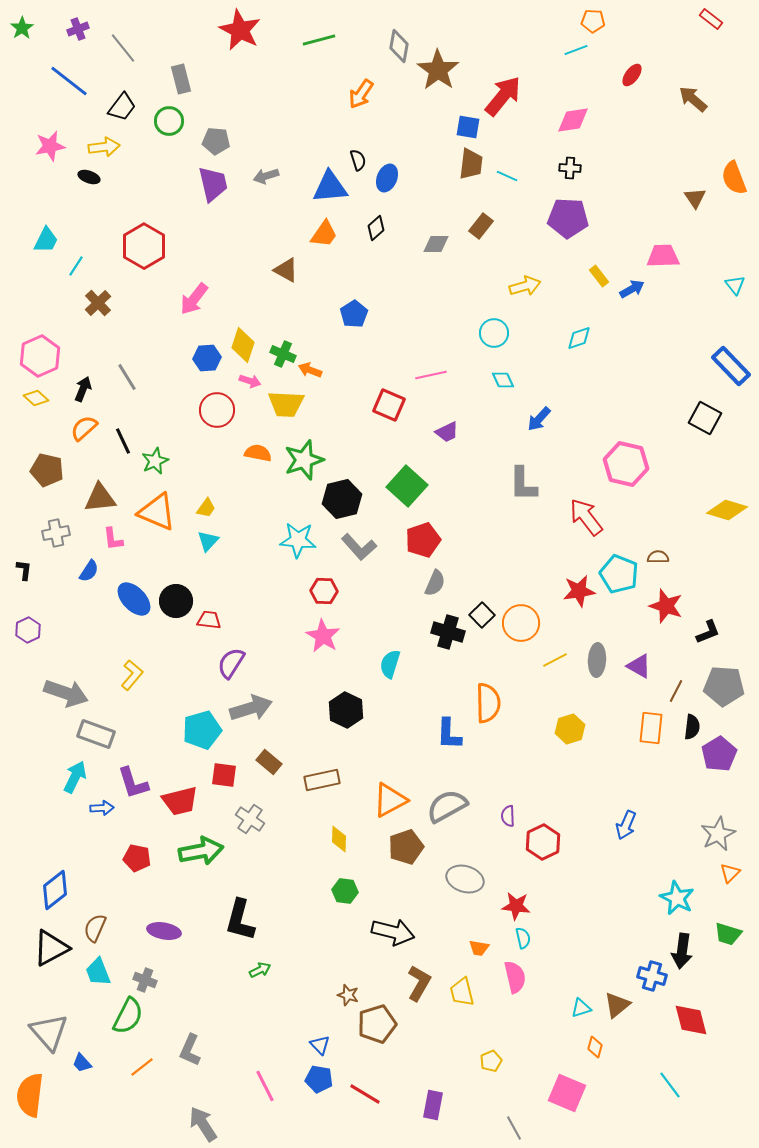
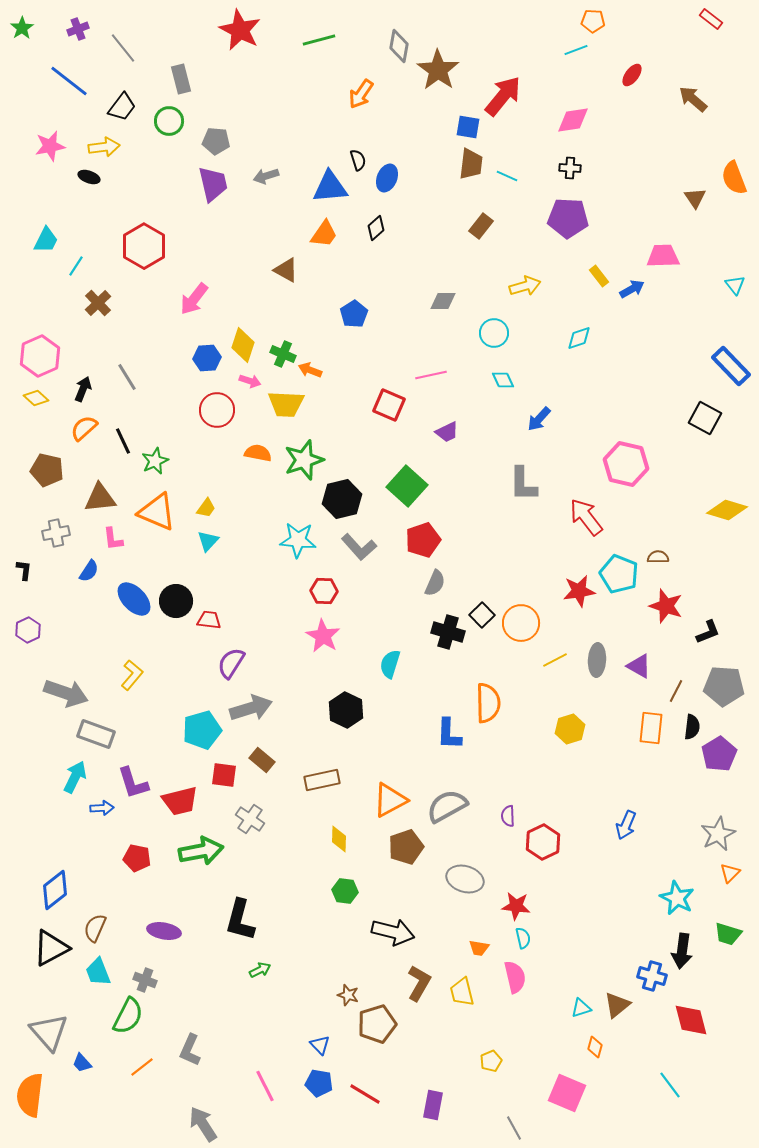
gray diamond at (436, 244): moved 7 px right, 57 px down
brown rectangle at (269, 762): moved 7 px left, 2 px up
blue pentagon at (319, 1079): moved 4 px down
